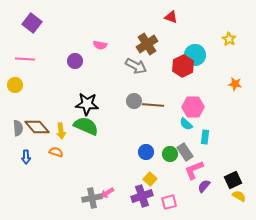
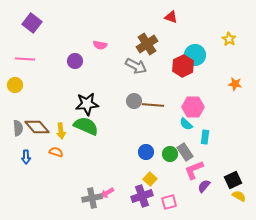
black star: rotated 10 degrees counterclockwise
